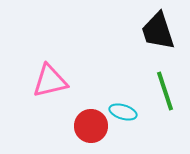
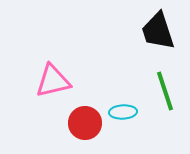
pink triangle: moved 3 px right
cyan ellipse: rotated 20 degrees counterclockwise
red circle: moved 6 px left, 3 px up
